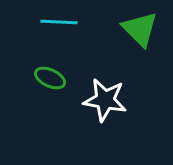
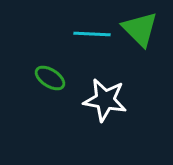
cyan line: moved 33 px right, 12 px down
green ellipse: rotated 8 degrees clockwise
